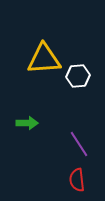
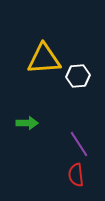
red semicircle: moved 1 px left, 5 px up
